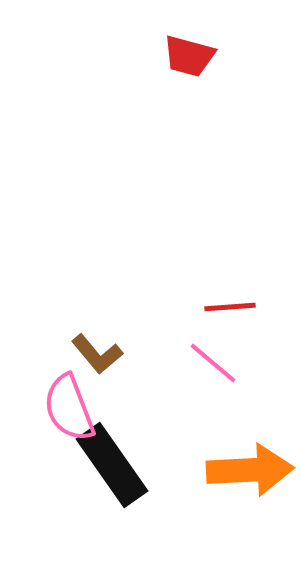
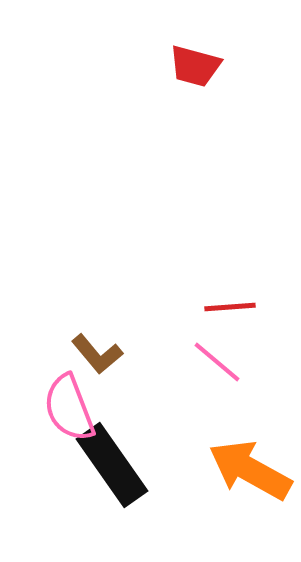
red trapezoid: moved 6 px right, 10 px down
pink line: moved 4 px right, 1 px up
orange arrow: rotated 148 degrees counterclockwise
